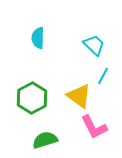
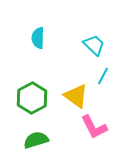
yellow triangle: moved 3 px left
green semicircle: moved 9 px left
